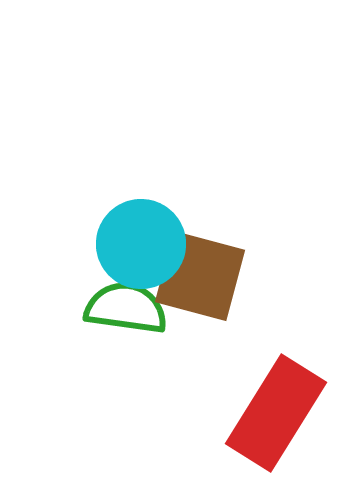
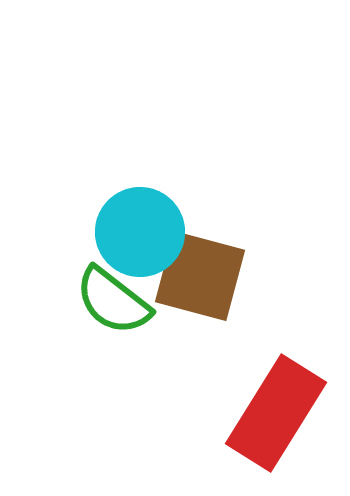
cyan circle: moved 1 px left, 12 px up
green semicircle: moved 13 px left, 7 px up; rotated 150 degrees counterclockwise
